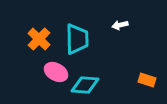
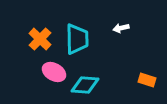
white arrow: moved 1 px right, 3 px down
orange cross: moved 1 px right
pink ellipse: moved 2 px left
